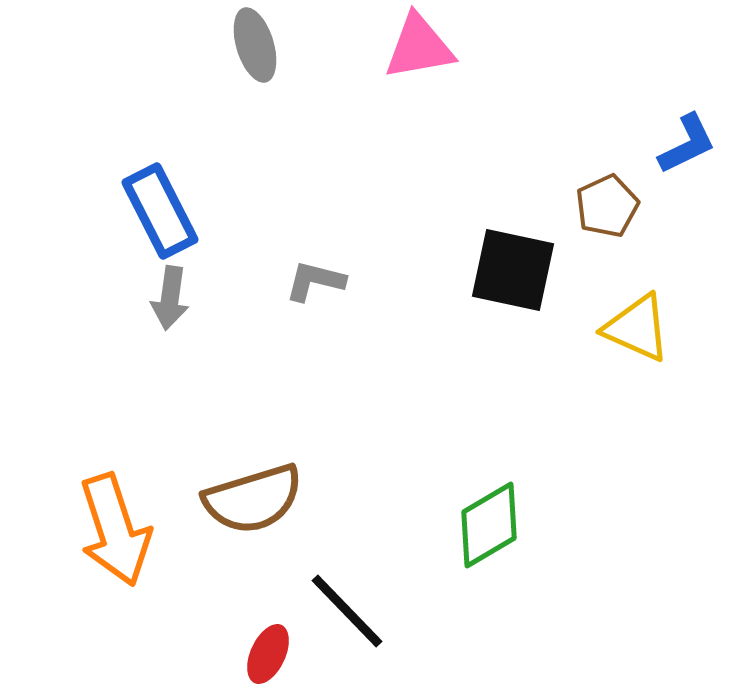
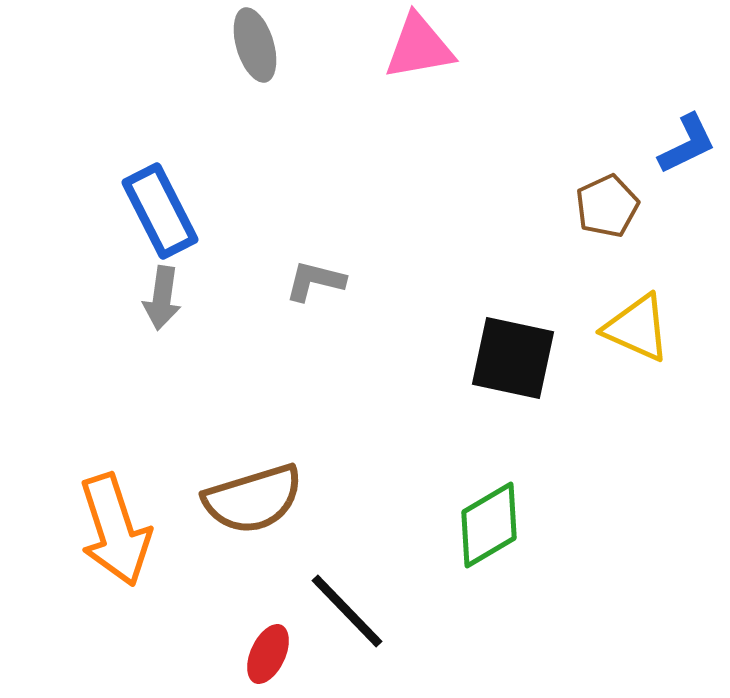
black square: moved 88 px down
gray arrow: moved 8 px left
